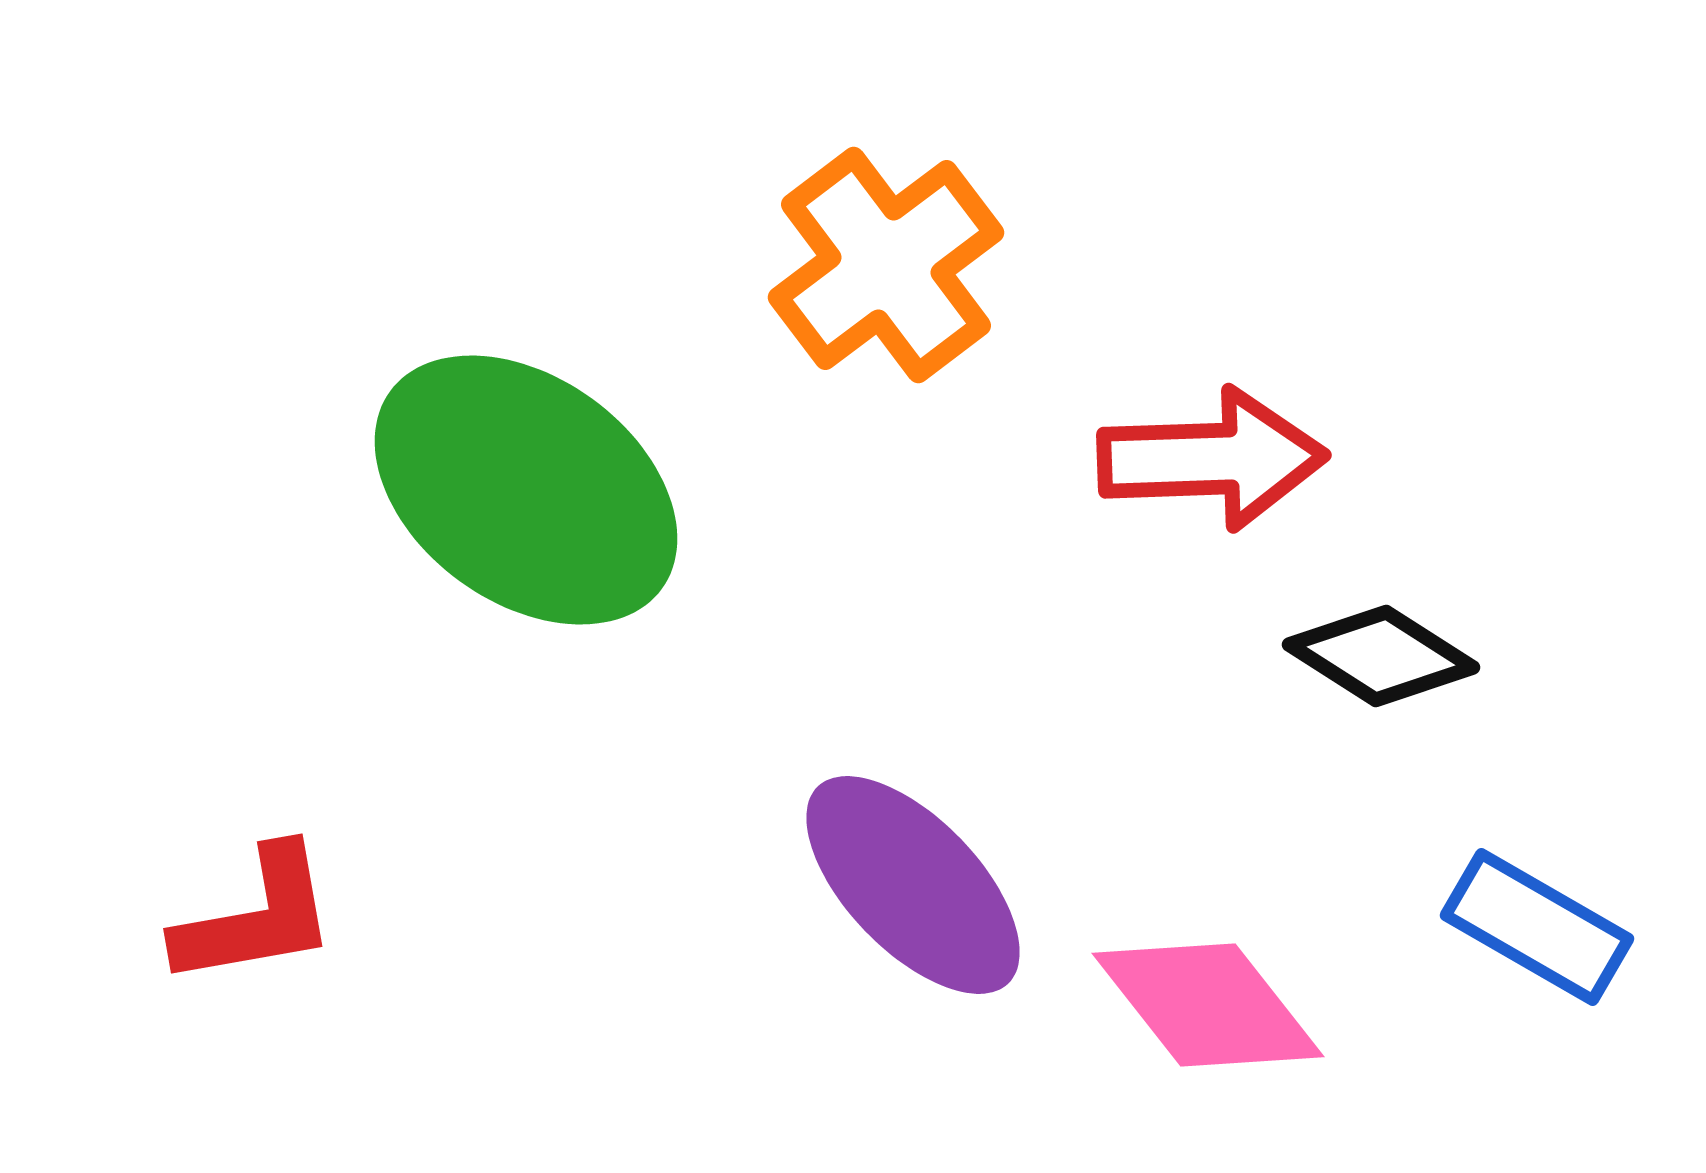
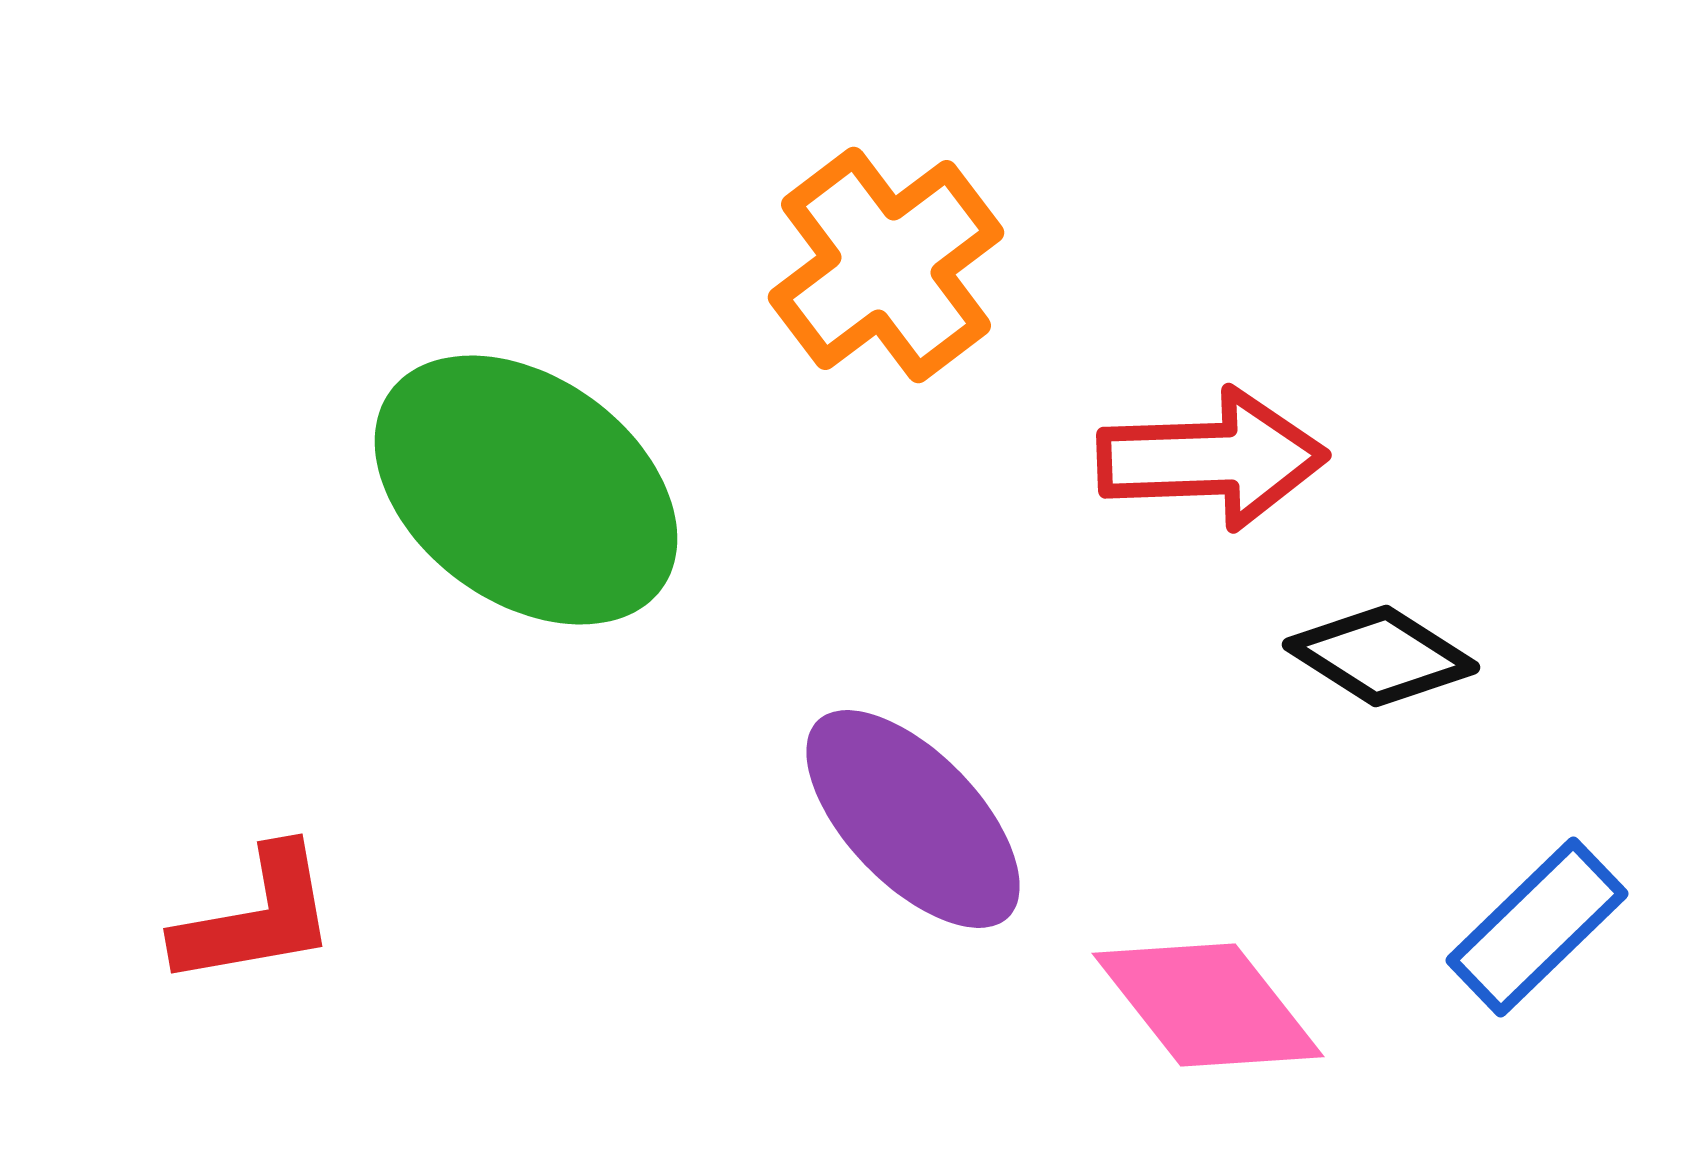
purple ellipse: moved 66 px up
blue rectangle: rotated 74 degrees counterclockwise
